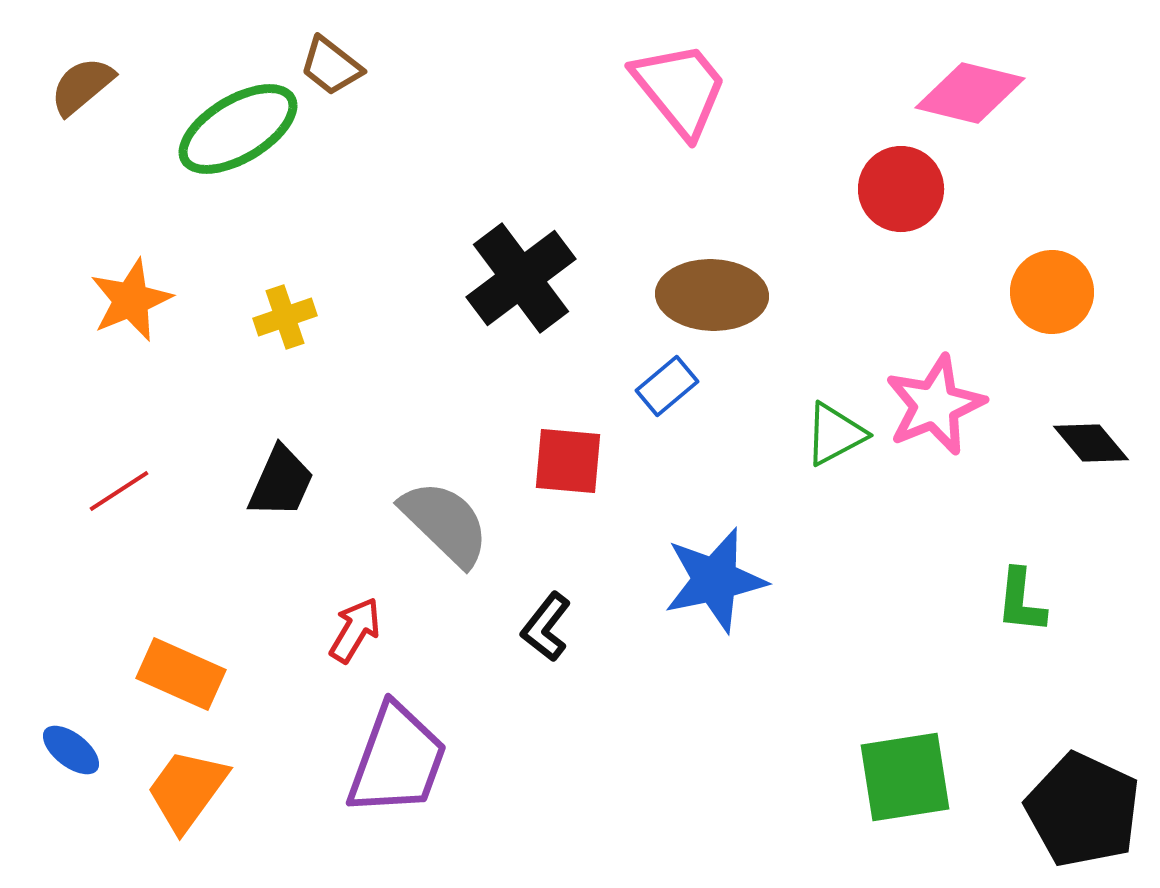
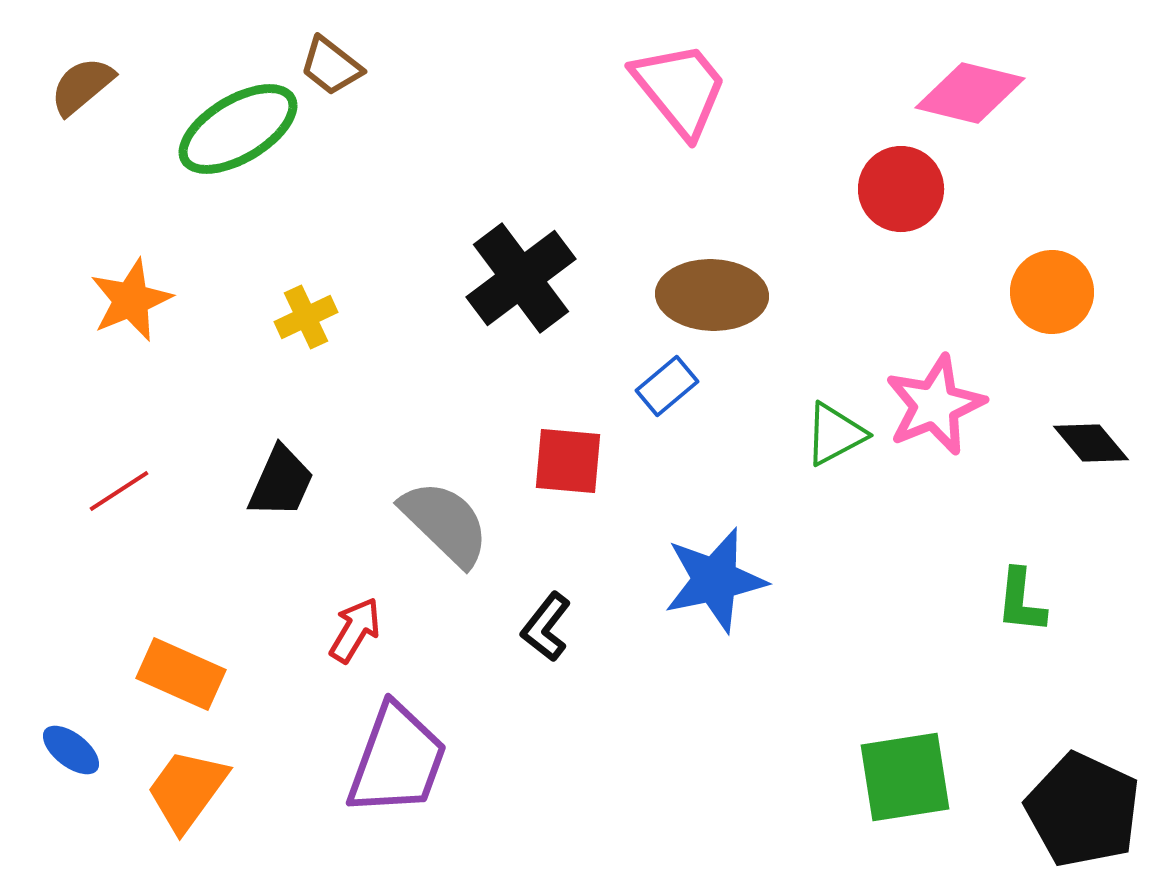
yellow cross: moved 21 px right; rotated 6 degrees counterclockwise
